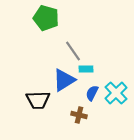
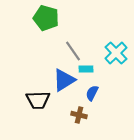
cyan cross: moved 40 px up
